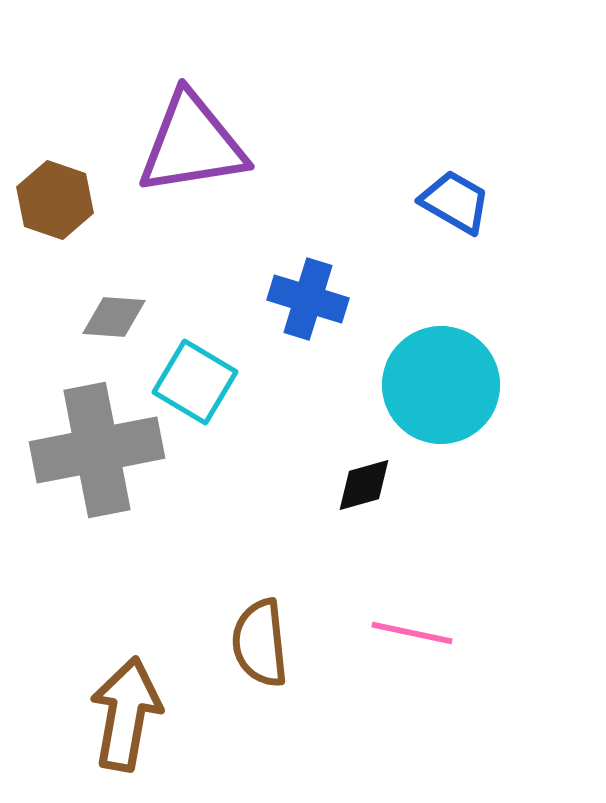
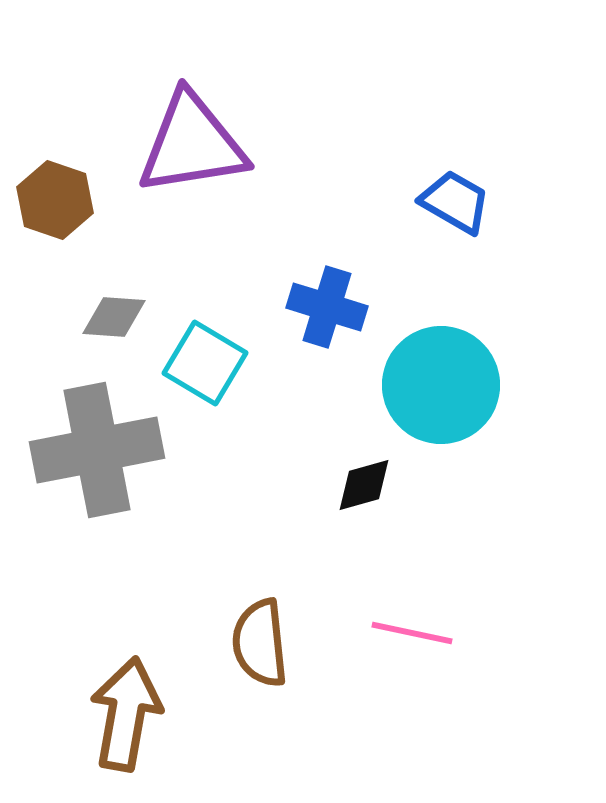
blue cross: moved 19 px right, 8 px down
cyan square: moved 10 px right, 19 px up
